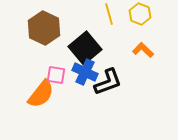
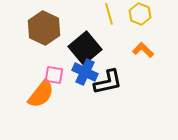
pink square: moved 2 px left
black L-shape: rotated 8 degrees clockwise
